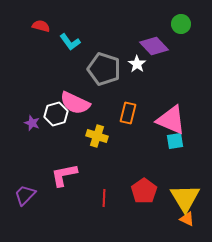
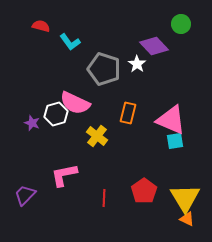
yellow cross: rotated 20 degrees clockwise
